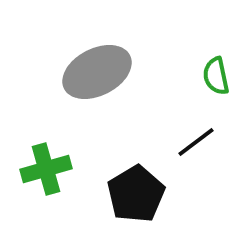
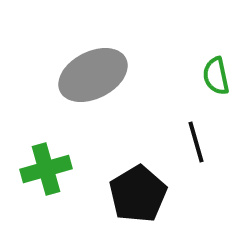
gray ellipse: moved 4 px left, 3 px down
black line: rotated 69 degrees counterclockwise
black pentagon: moved 2 px right
